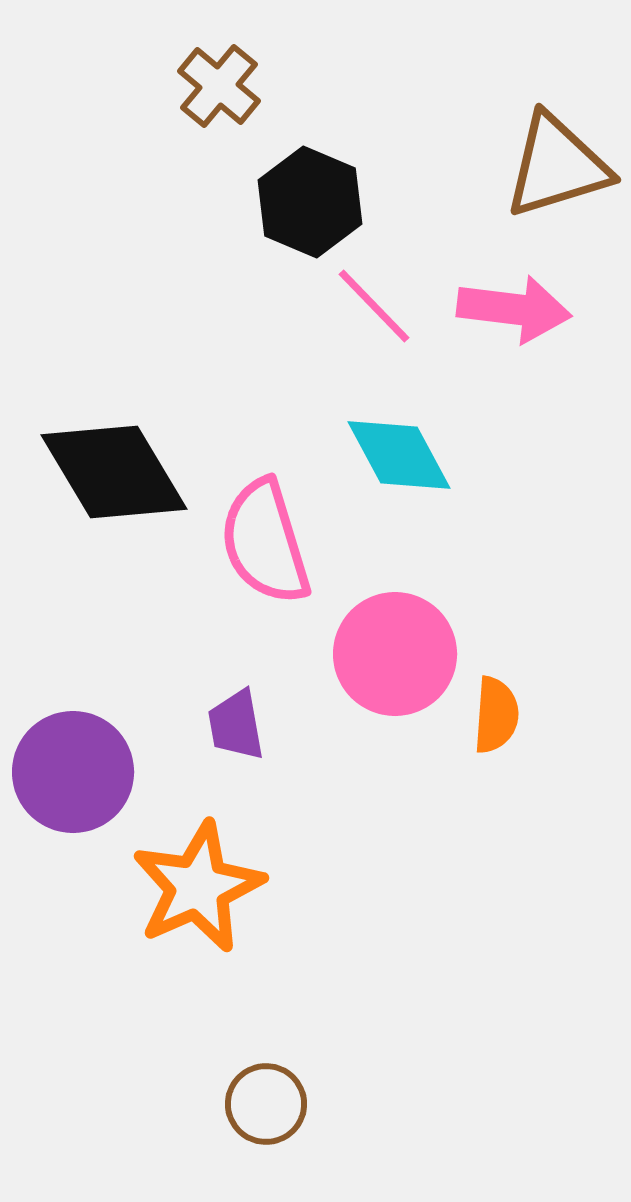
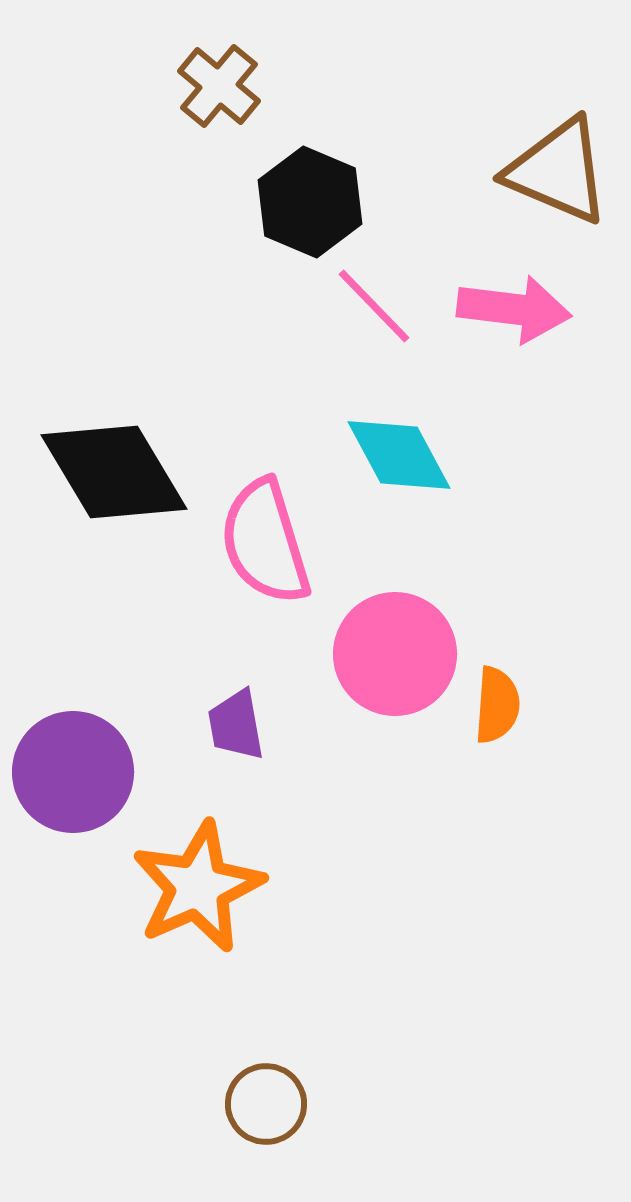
brown triangle: moved 1 px right, 5 px down; rotated 40 degrees clockwise
orange semicircle: moved 1 px right, 10 px up
